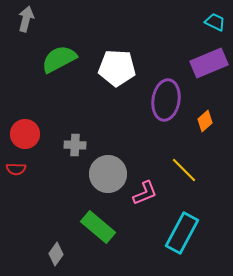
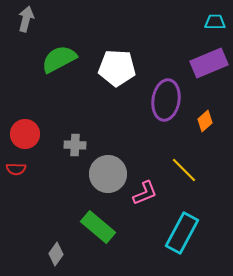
cyan trapezoid: rotated 25 degrees counterclockwise
